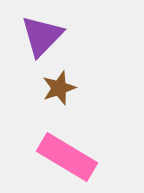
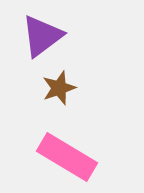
purple triangle: rotated 9 degrees clockwise
